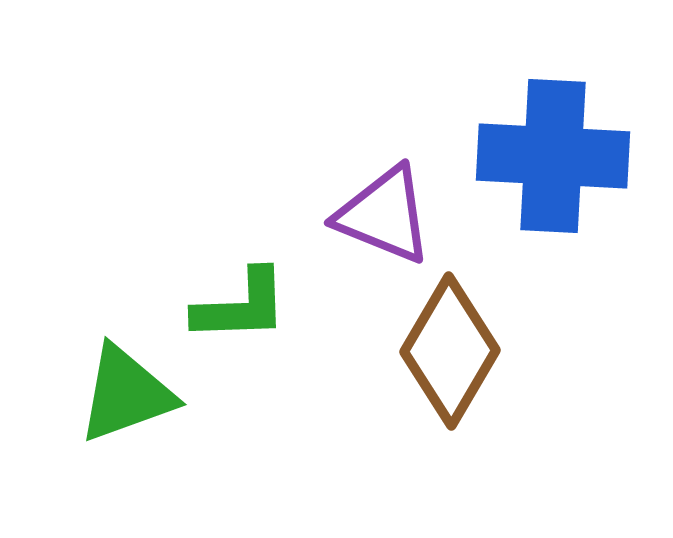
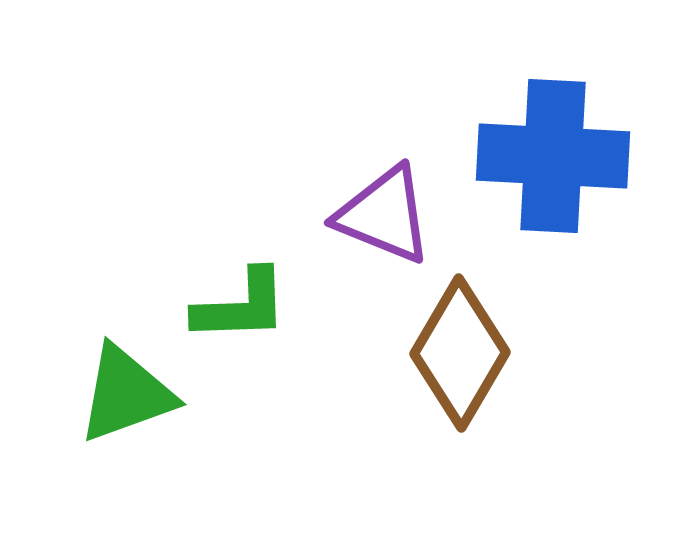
brown diamond: moved 10 px right, 2 px down
